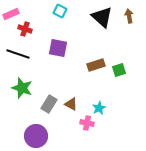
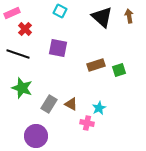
pink rectangle: moved 1 px right, 1 px up
red cross: rotated 24 degrees clockwise
